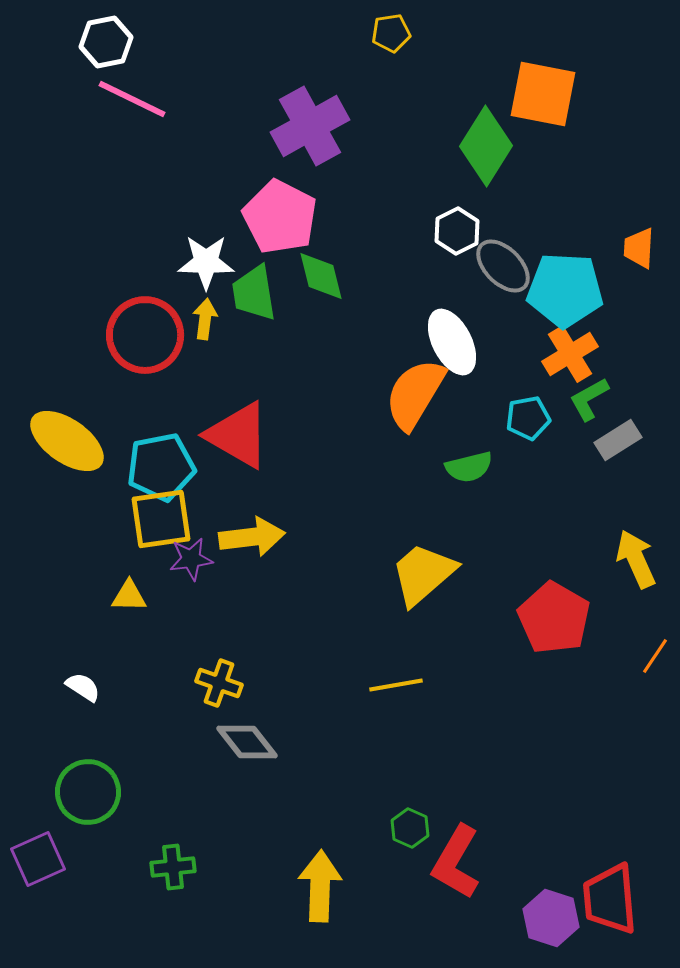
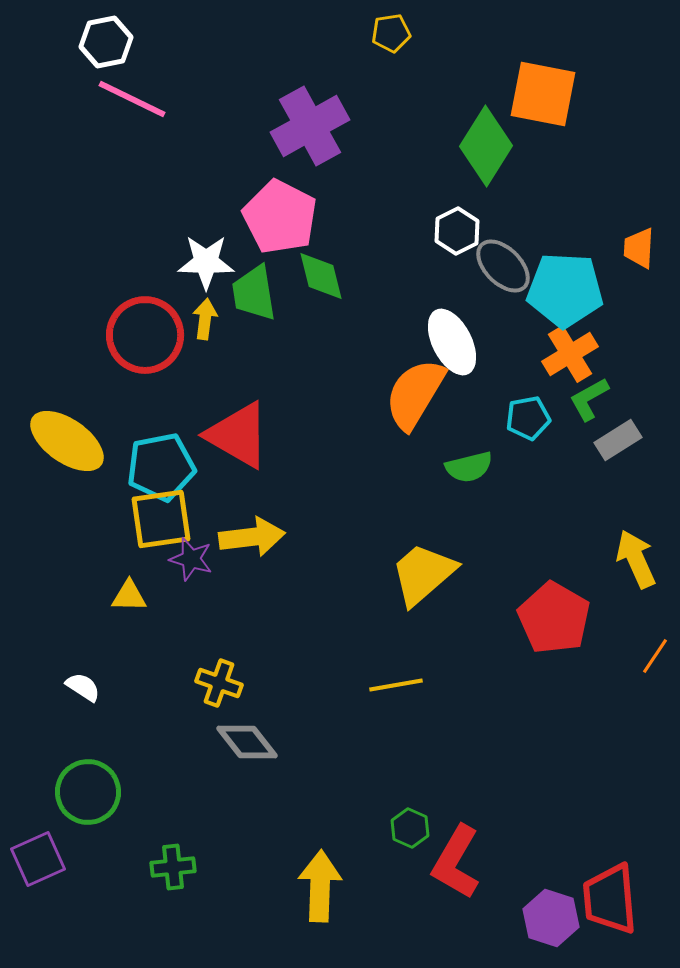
purple star at (191, 559): rotated 24 degrees clockwise
